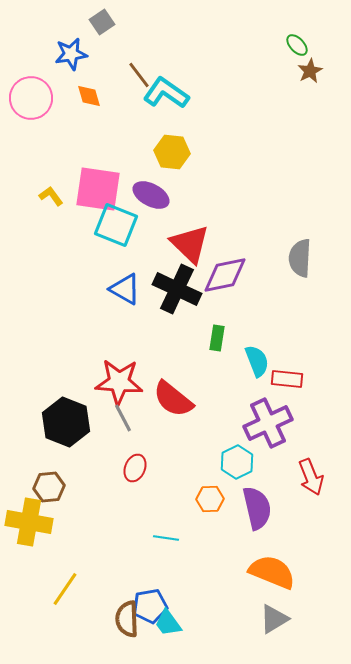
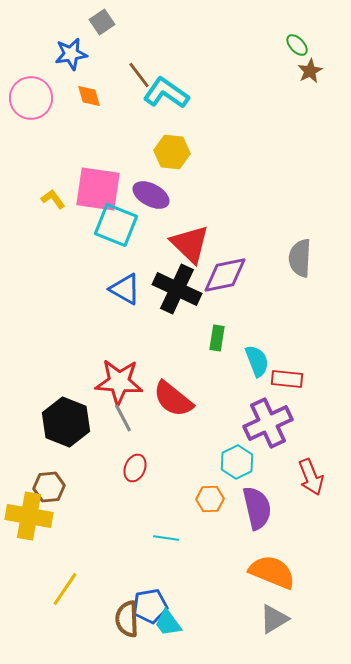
yellow L-shape: moved 2 px right, 3 px down
yellow cross: moved 6 px up
